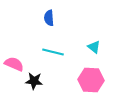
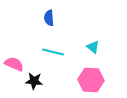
cyan triangle: moved 1 px left
